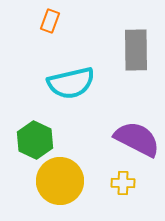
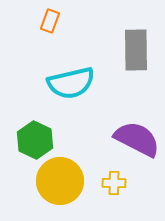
yellow cross: moved 9 px left
